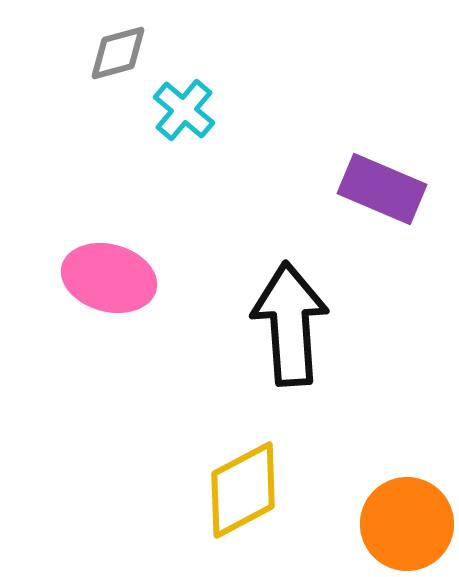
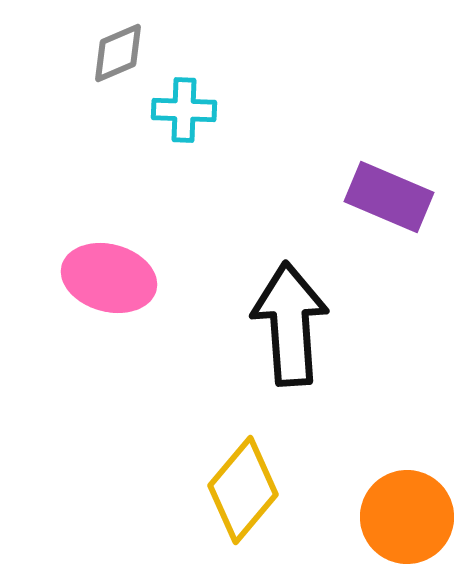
gray diamond: rotated 8 degrees counterclockwise
cyan cross: rotated 38 degrees counterclockwise
purple rectangle: moved 7 px right, 8 px down
yellow diamond: rotated 22 degrees counterclockwise
orange circle: moved 7 px up
